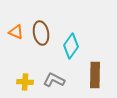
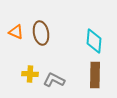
cyan diamond: moved 23 px right, 5 px up; rotated 30 degrees counterclockwise
yellow cross: moved 5 px right, 8 px up
